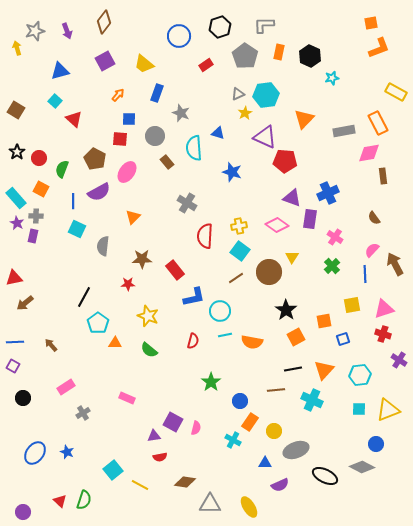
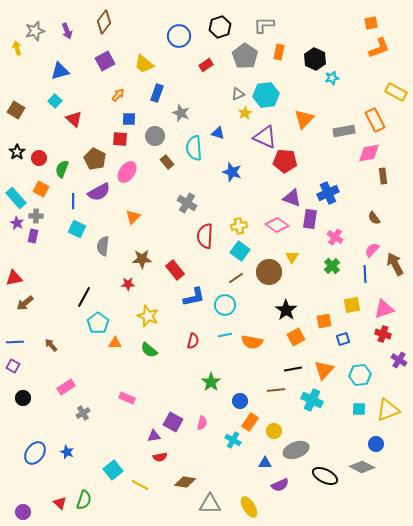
black hexagon at (310, 56): moved 5 px right, 3 px down
orange rectangle at (378, 123): moved 3 px left, 3 px up
cyan circle at (220, 311): moved 5 px right, 6 px up
pink semicircle at (196, 428): moved 6 px right, 5 px up
red triangle at (60, 501): moved 2 px down
